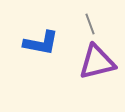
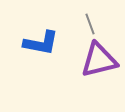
purple triangle: moved 2 px right, 2 px up
